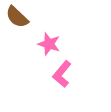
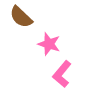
brown semicircle: moved 4 px right
